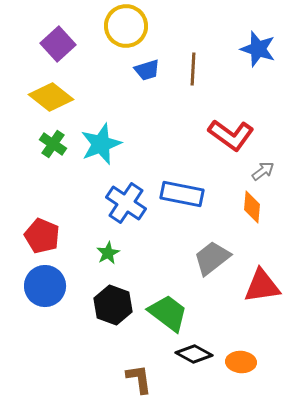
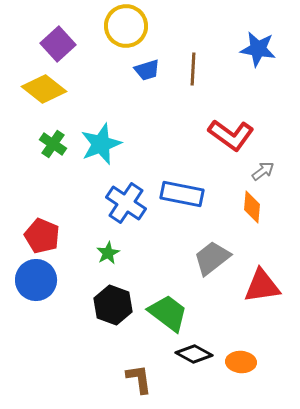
blue star: rotated 9 degrees counterclockwise
yellow diamond: moved 7 px left, 8 px up
blue circle: moved 9 px left, 6 px up
